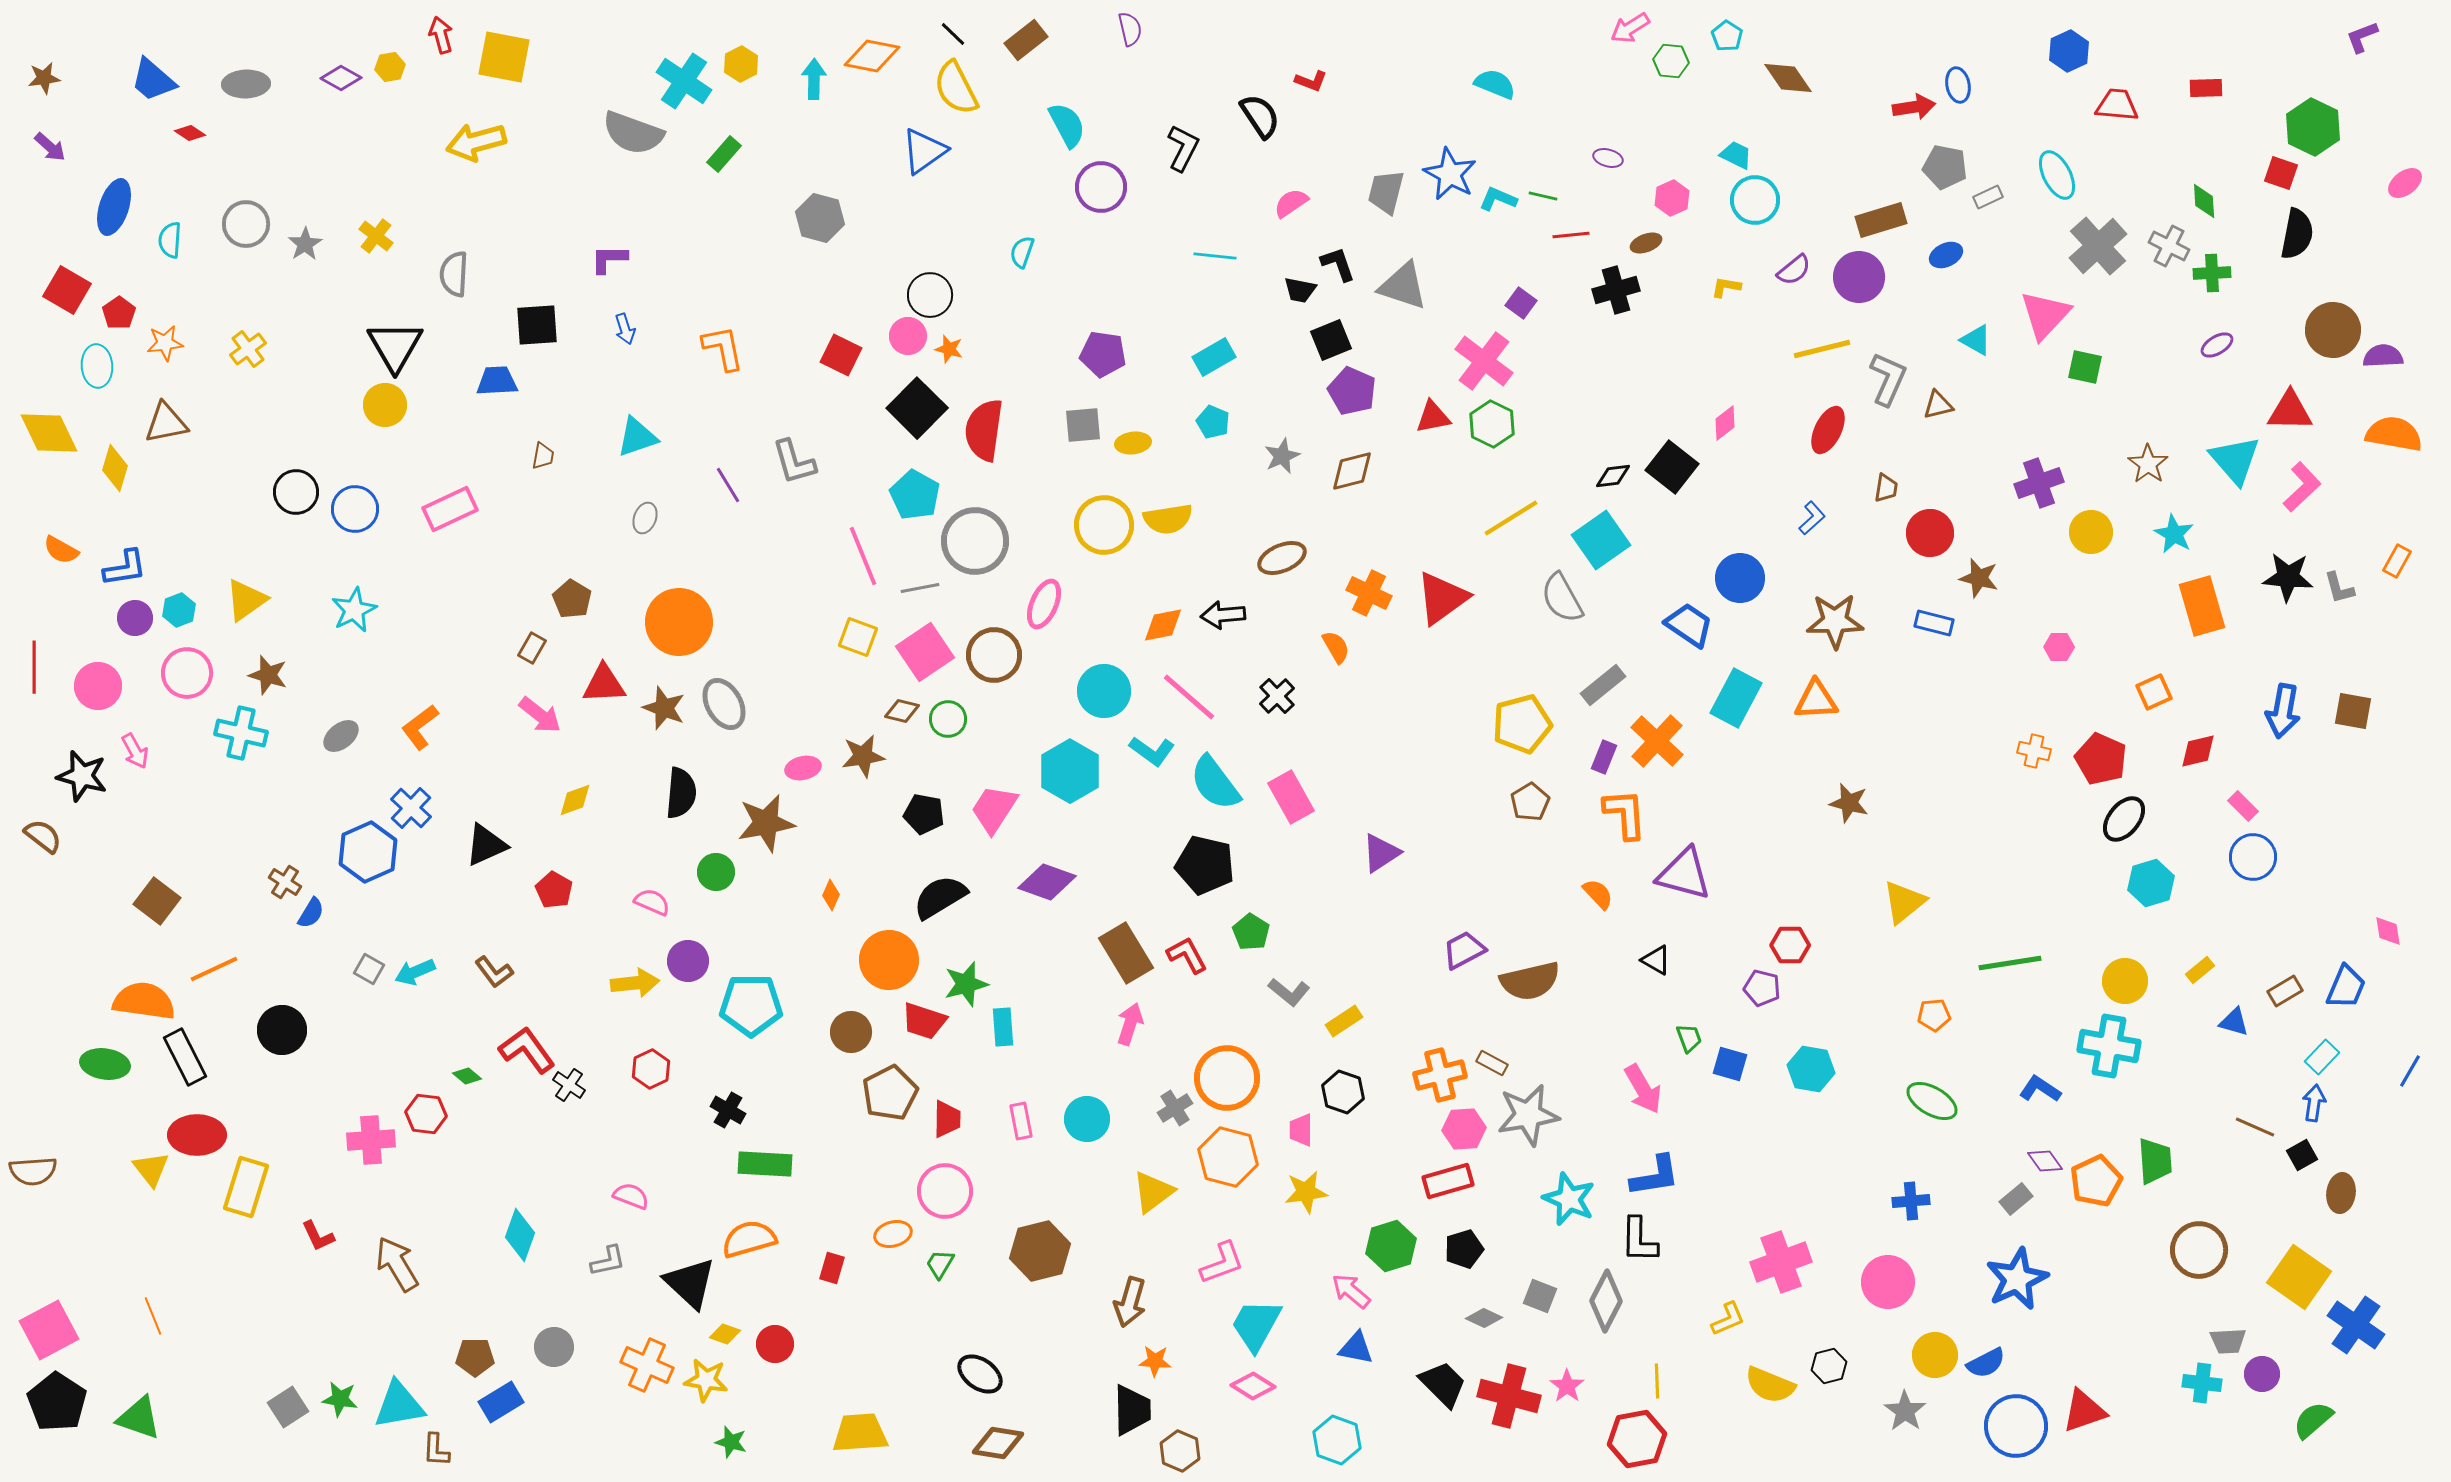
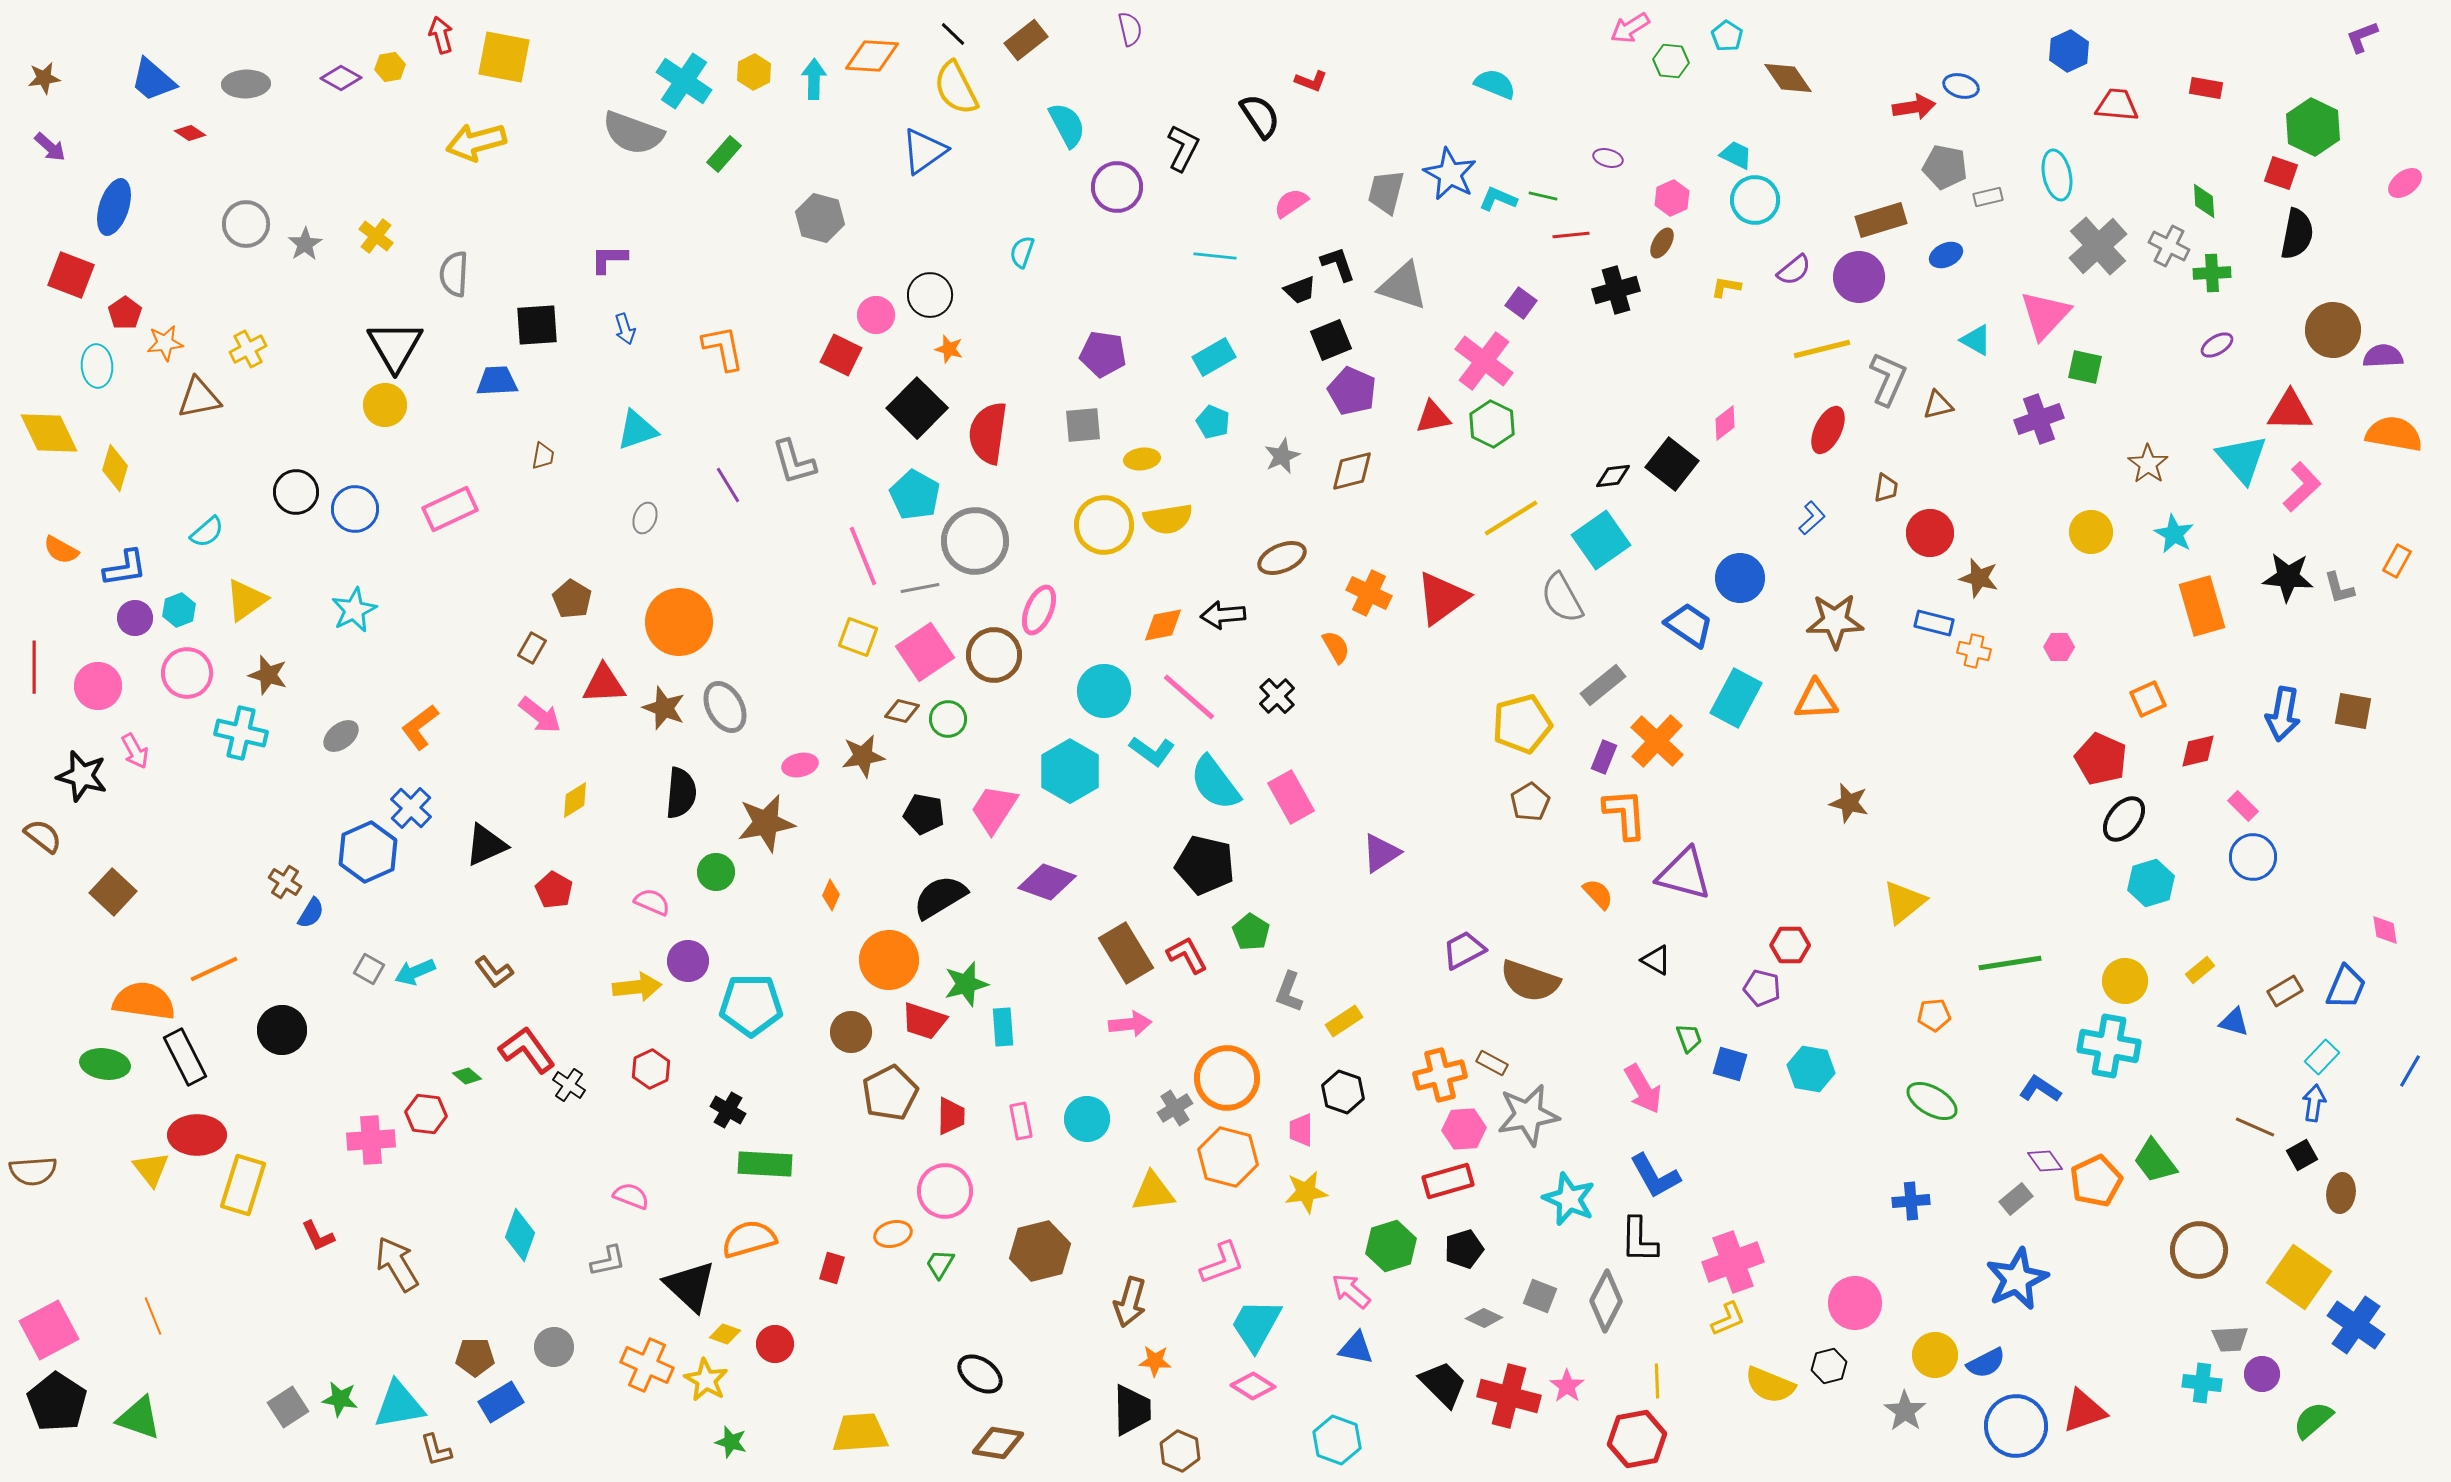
orange diamond at (872, 56): rotated 8 degrees counterclockwise
yellow hexagon at (741, 64): moved 13 px right, 8 px down
blue ellipse at (1958, 85): moved 3 px right, 1 px down; rotated 64 degrees counterclockwise
red rectangle at (2206, 88): rotated 12 degrees clockwise
cyan ellipse at (2057, 175): rotated 15 degrees clockwise
purple circle at (1101, 187): moved 16 px right
gray rectangle at (1988, 197): rotated 12 degrees clockwise
cyan semicircle at (170, 240): moved 37 px right, 292 px down; rotated 135 degrees counterclockwise
brown ellipse at (1646, 243): moved 16 px right; rotated 40 degrees counterclockwise
red square at (67, 290): moved 4 px right, 15 px up; rotated 9 degrees counterclockwise
black trapezoid at (1300, 290): rotated 32 degrees counterclockwise
red pentagon at (119, 313): moved 6 px right
pink circle at (908, 336): moved 32 px left, 21 px up
yellow cross at (248, 349): rotated 9 degrees clockwise
brown triangle at (166, 423): moved 33 px right, 25 px up
red semicircle at (984, 430): moved 4 px right, 3 px down
cyan triangle at (637, 437): moved 7 px up
yellow ellipse at (1133, 443): moved 9 px right, 16 px down
cyan triangle at (2235, 460): moved 7 px right, 1 px up
black square at (1672, 467): moved 3 px up
purple cross at (2039, 483): moved 64 px up
pink ellipse at (1044, 604): moved 5 px left, 6 px down
orange square at (2154, 692): moved 6 px left, 7 px down
gray ellipse at (724, 704): moved 1 px right, 3 px down
blue arrow at (2283, 711): moved 3 px down
orange cross at (2034, 751): moved 60 px left, 100 px up
pink ellipse at (803, 768): moved 3 px left, 3 px up
yellow diamond at (575, 800): rotated 12 degrees counterclockwise
brown square at (157, 901): moved 44 px left, 9 px up; rotated 6 degrees clockwise
pink diamond at (2388, 931): moved 3 px left, 1 px up
brown semicircle at (1530, 981): rotated 32 degrees clockwise
yellow arrow at (635, 983): moved 2 px right, 4 px down
gray L-shape at (1289, 992): rotated 72 degrees clockwise
pink arrow at (1130, 1024): rotated 66 degrees clockwise
red trapezoid at (947, 1119): moved 4 px right, 3 px up
green trapezoid at (2155, 1161): rotated 147 degrees clockwise
blue L-shape at (1655, 1176): rotated 70 degrees clockwise
yellow rectangle at (246, 1187): moved 3 px left, 2 px up
yellow triangle at (1153, 1192): rotated 30 degrees clockwise
pink cross at (1781, 1262): moved 48 px left
pink circle at (1888, 1282): moved 33 px left, 21 px down
black triangle at (690, 1283): moved 3 px down
gray trapezoid at (2228, 1341): moved 2 px right, 2 px up
yellow star at (706, 1380): rotated 21 degrees clockwise
brown L-shape at (436, 1450): rotated 18 degrees counterclockwise
